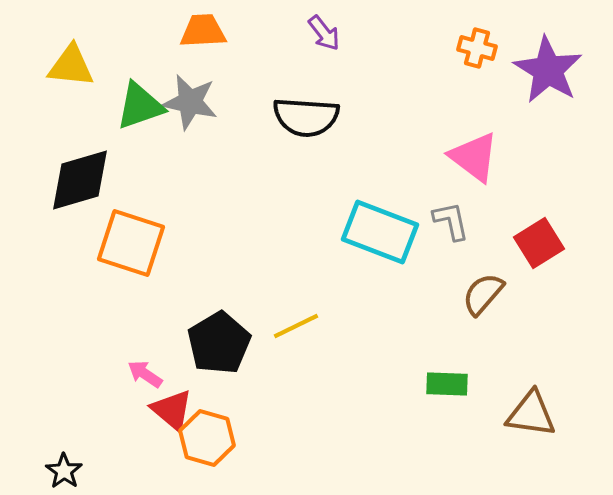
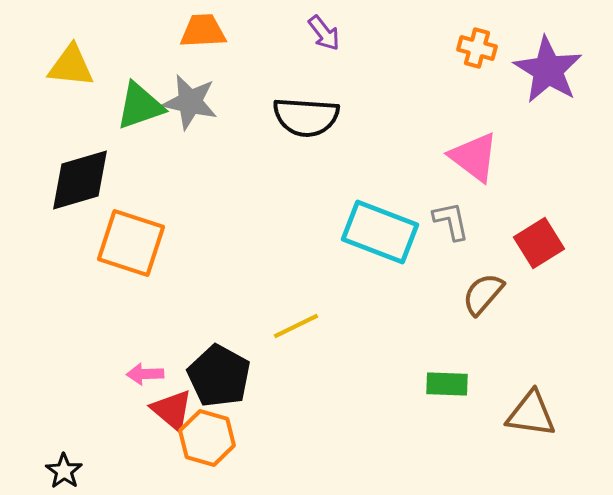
black pentagon: moved 33 px down; rotated 12 degrees counterclockwise
pink arrow: rotated 36 degrees counterclockwise
